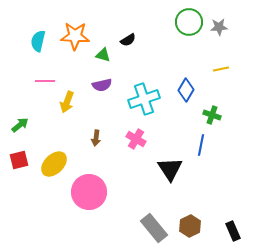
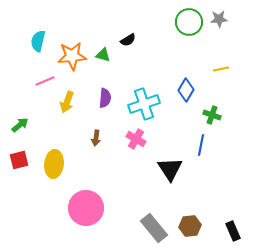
gray star: moved 8 px up
orange star: moved 3 px left, 20 px down; rotated 8 degrees counterclockwise
pink line: rotated 24 degrees counterclockwise
purple semicircle: moved 3 px right, 13 px down; rotated 72 degrees counterclockwise
cyan cross: moved 5 px down
yellow ellipse: rotated 40 degrees counterclockwise
pink circle: moved 3 px left, 16 px down
brown hexagon: rotated 20 degrees clockwise
